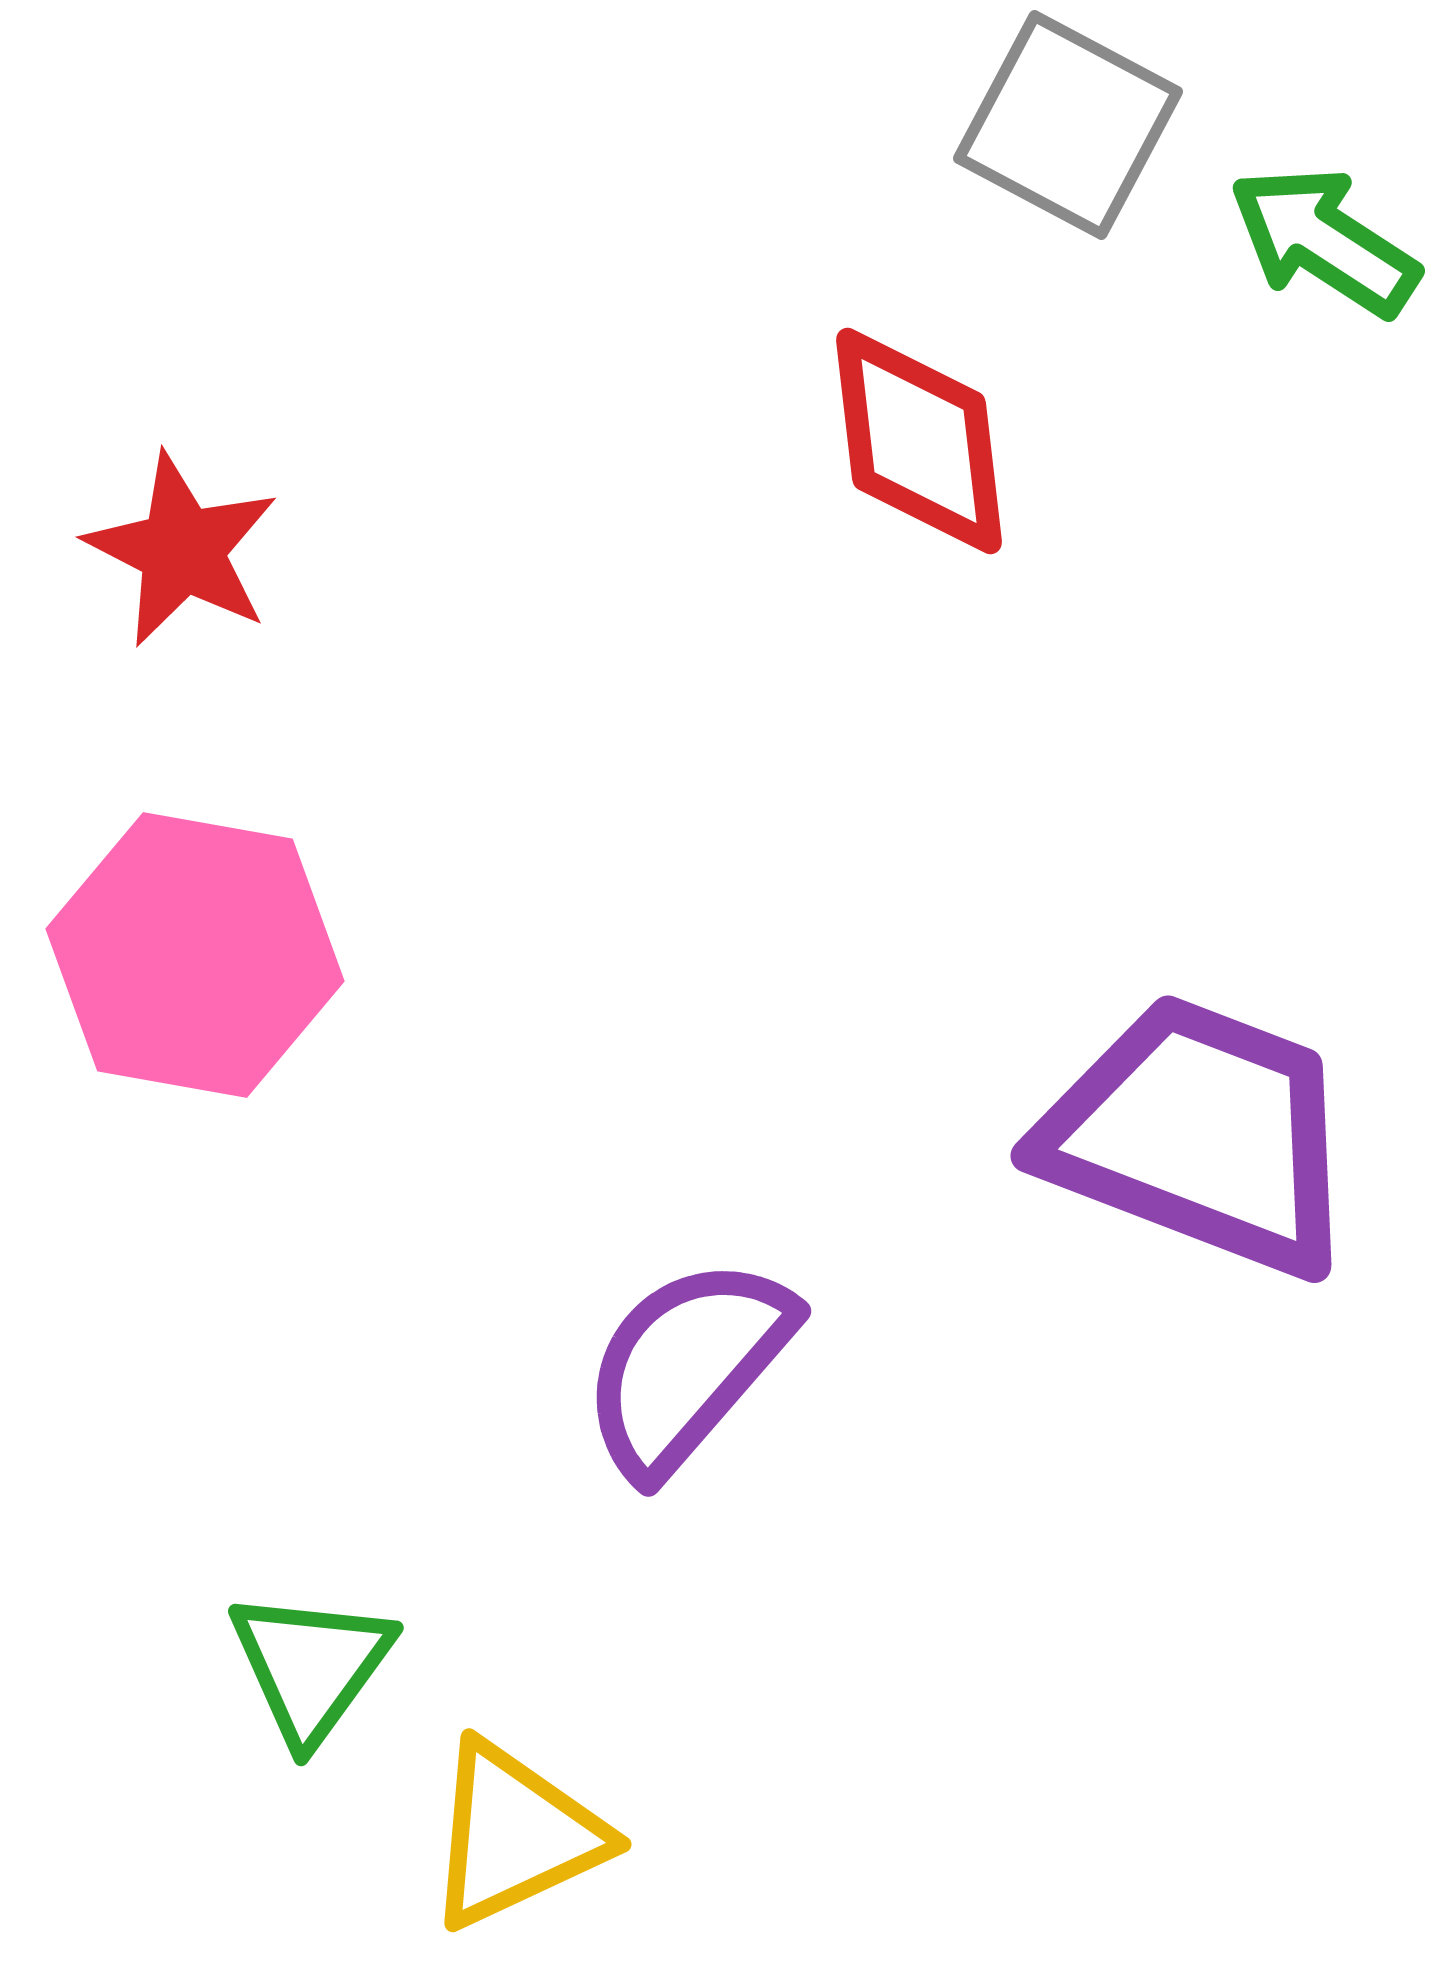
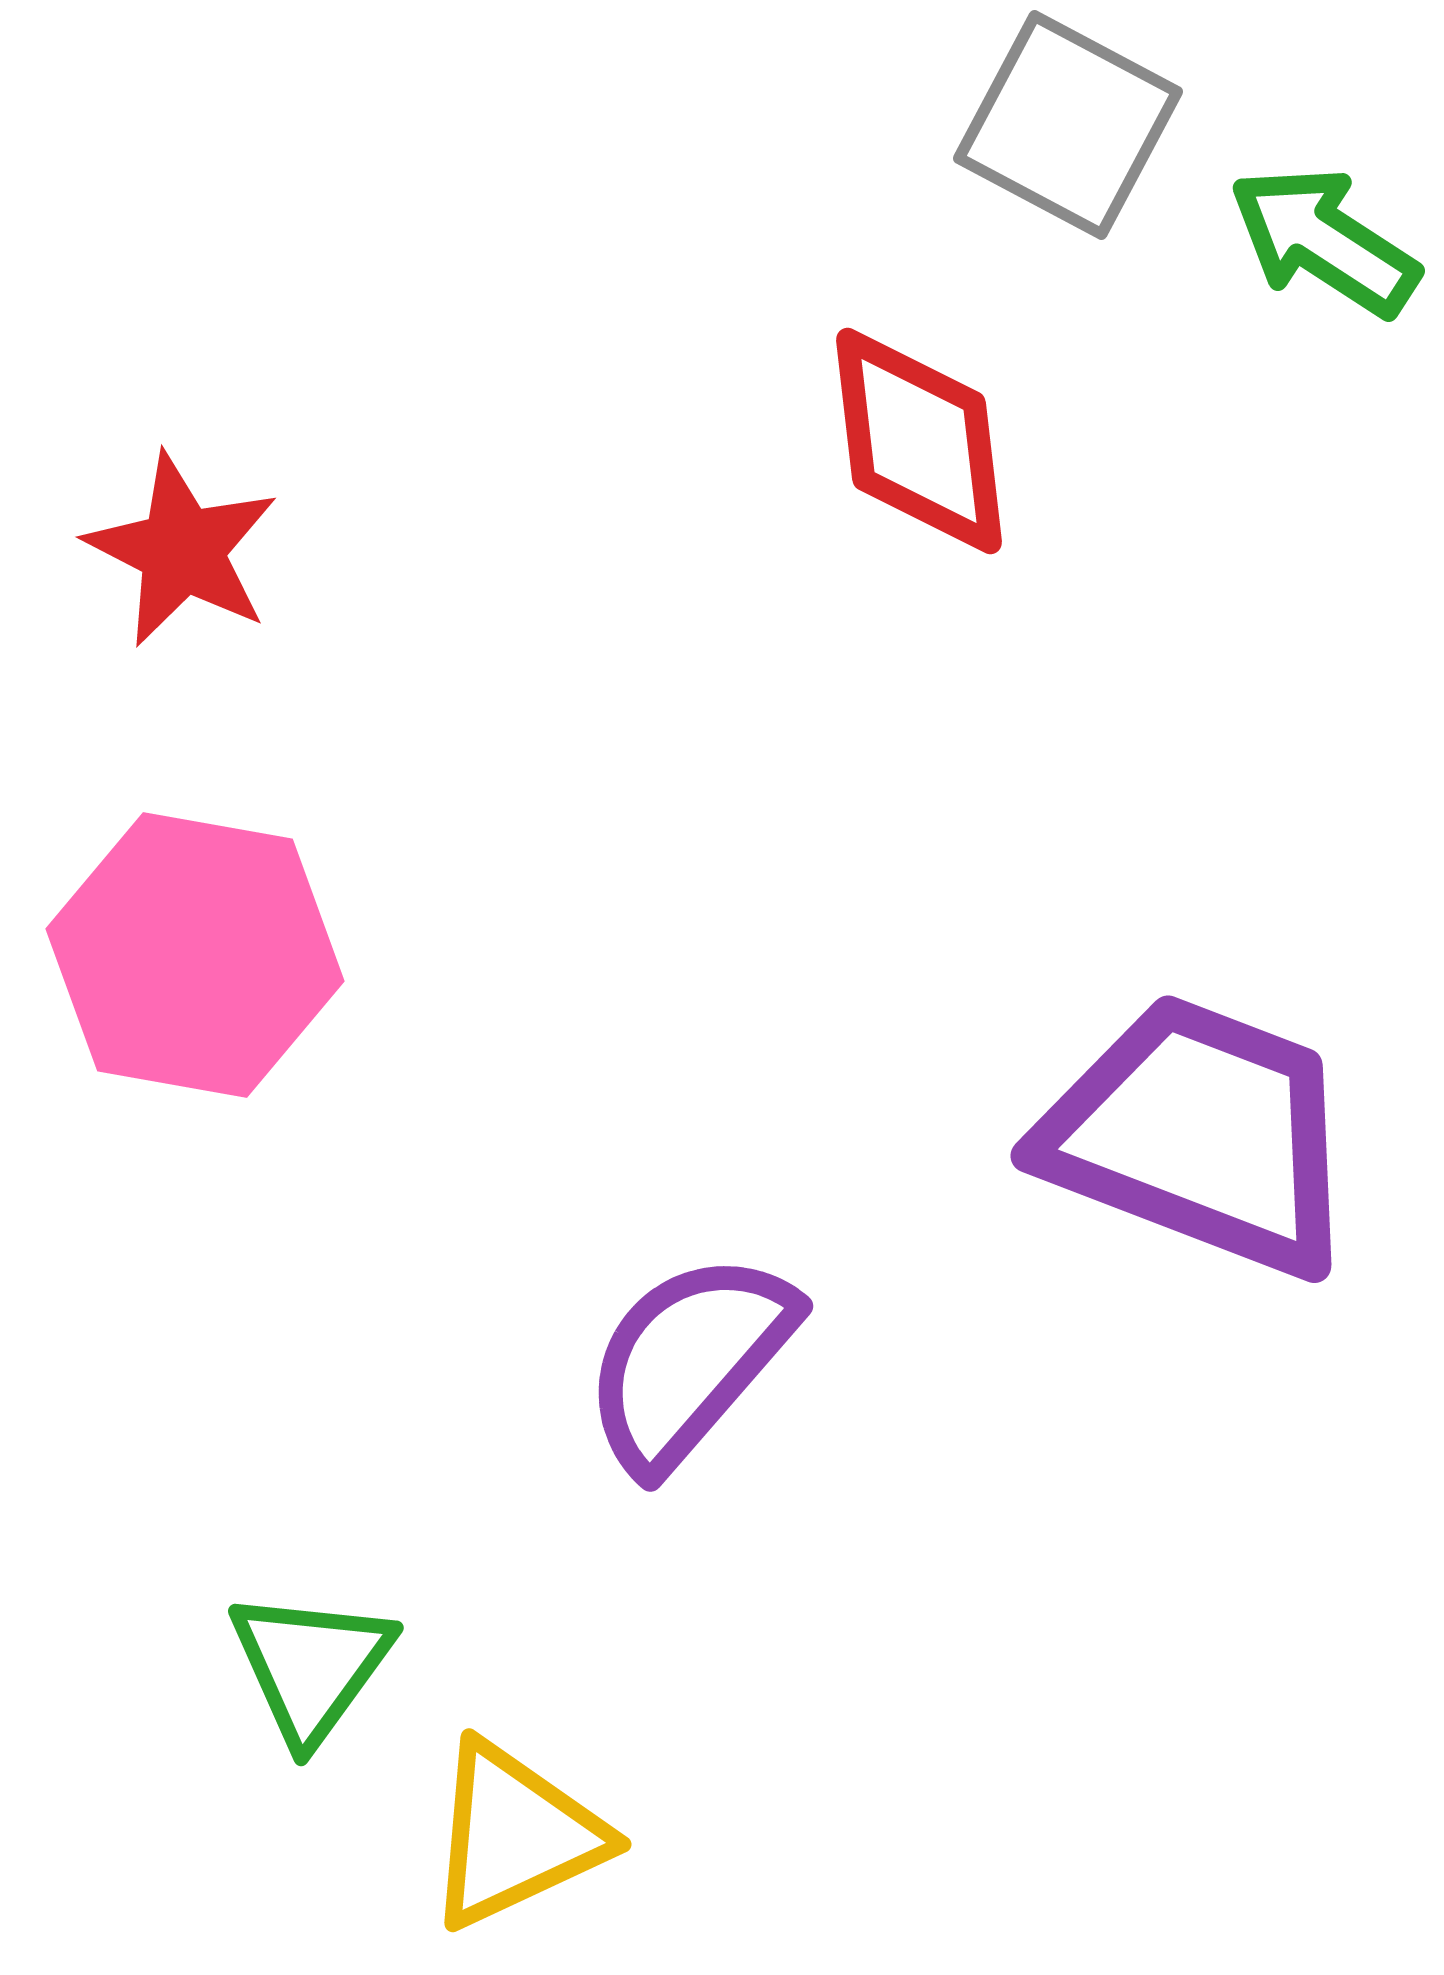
purple semicircle: moved 2 px right, 5 px up
